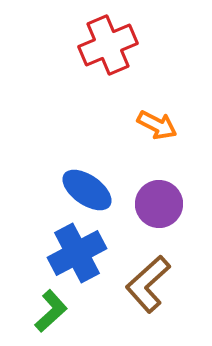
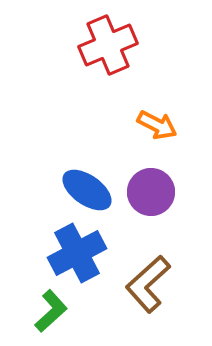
purple circle: moved 8 px left, 12 px up
